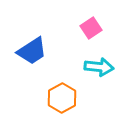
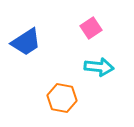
blue trapezoid: moved 6 px left, 9 px up
orange hexagon: rotated 20 degrees counterclockwise
